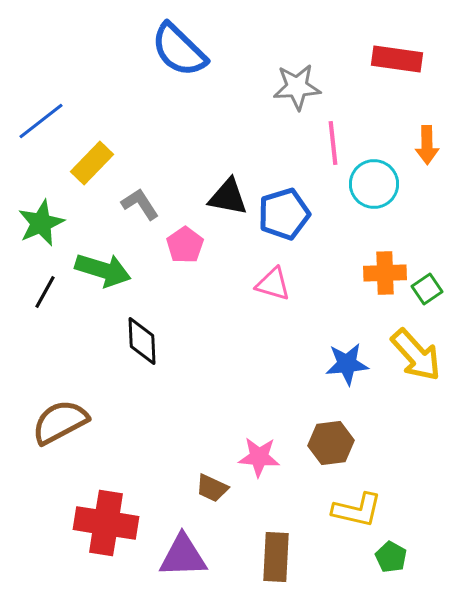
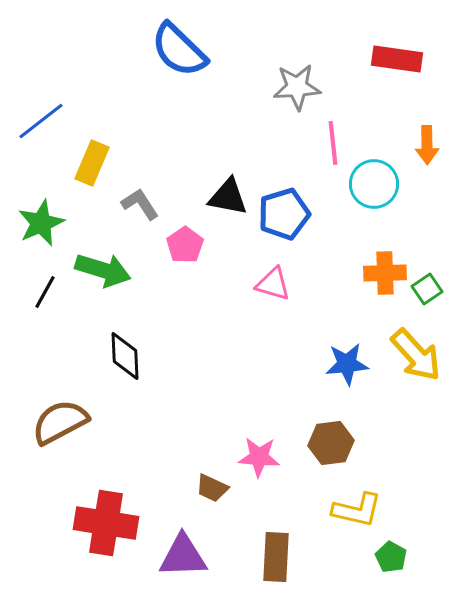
yellow rectangle: rotated 21 degrees counterclockwise
black diamond: moved 17 px left, 15 px down
